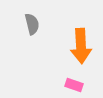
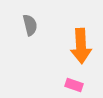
gray semicircle: moved 2 px left, 1 px down
